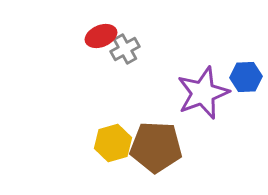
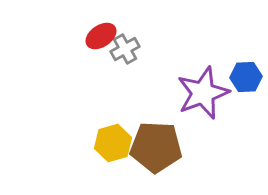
red ellipse: rotated 12 degrees counterclockwise
